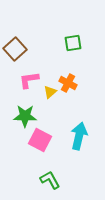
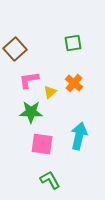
orange cross: moved 6 px right; rotated 12 degrees clockwise
green star: moved 6 px right, 4 px up
pink square: moved 2 px right, 4 px down; rotated 20 degrees counterclockwise
